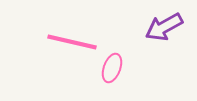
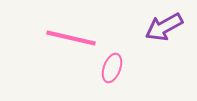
pink line: moved 1 px left, 4 px up
